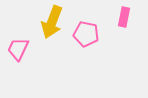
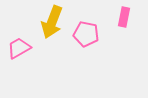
pink trapezoid: moved 1 px right, 1 px up; rotated 35 degrees clockwise
